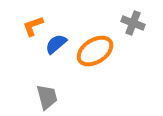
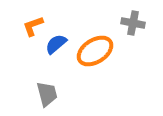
gray cross: rotated 10 degrees counterclockwise
gray trapezoid: moved 3 px up
